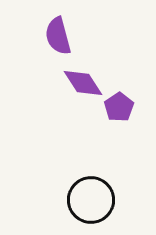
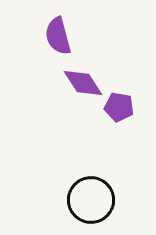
purple pentagon: rotated 28 degrees counterclockwise
